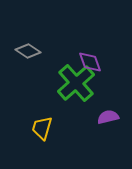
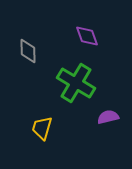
gray diamond: rotated 55 degrees clockwise
purple diamond: moved 3 px left, 26 px up
green cross: rotated 18 degrees counterclockwise
